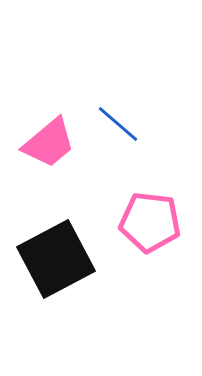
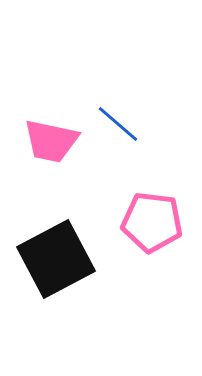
pink trapezoid: moved 2 px right, 2 px up; rotated 52 degrees clockwise
pink pentagon: moved 2 px right
